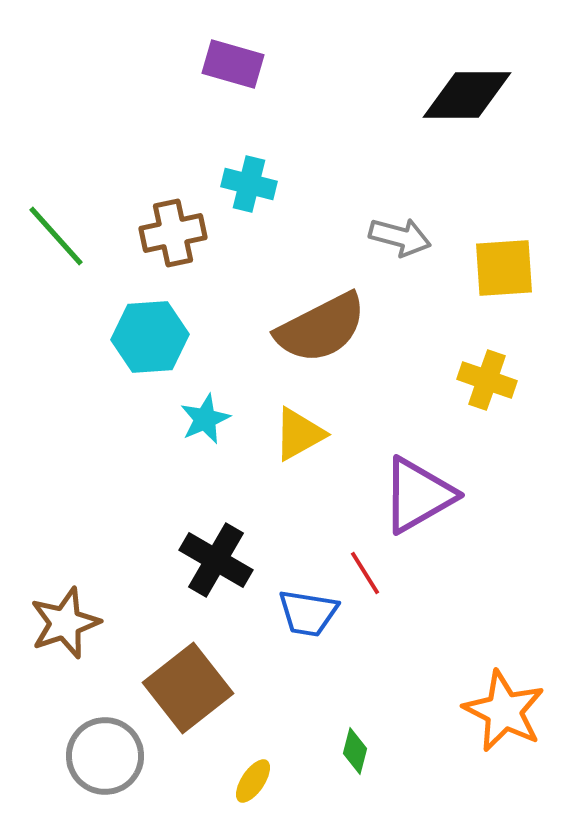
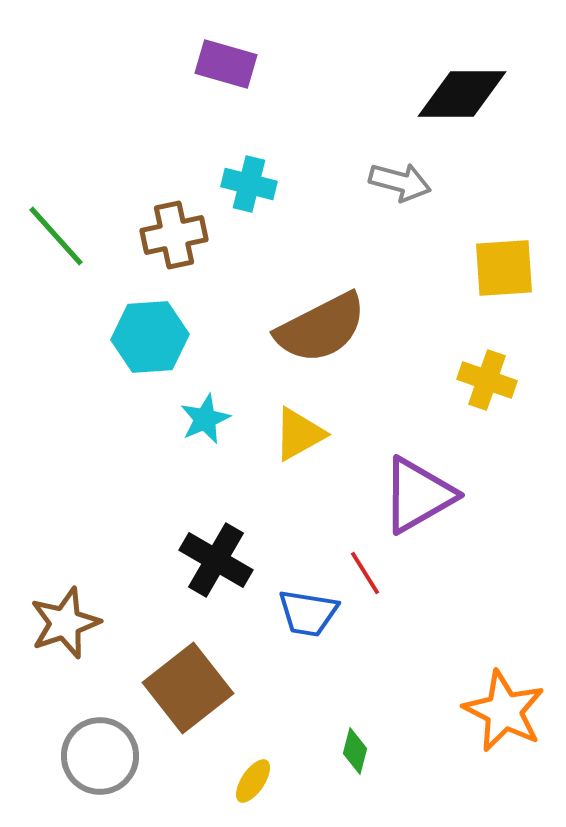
purple rectangle: moved 7 px left
black diamond: moved 5 px left, 1 px up
brown cross: moved 1 px right, 2 px down
gray arrow: moved 55 px up
gray circle: moved 5 px left
